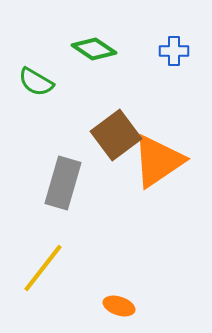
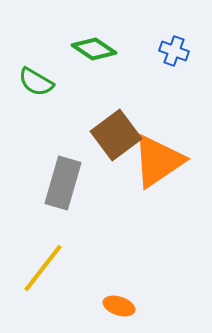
blue cross: rotated 20 degrees clockwise
